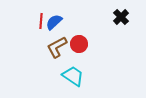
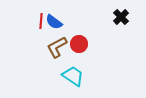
blue semicircle: rotated 102 degrees counterclockwise
